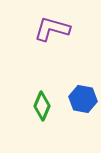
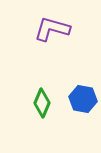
green diamond: moved 3 px up
